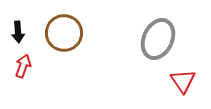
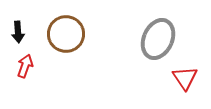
brown circle: moved 2 px right, 1 px down
red arrow: moved 2 px right
red triangle: moved 2 px right, 3 px up
